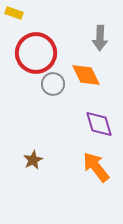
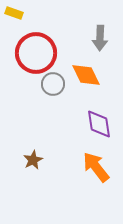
purple diamond: rotated 8 degrees clockwise
